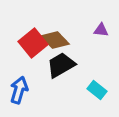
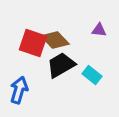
purple triangle: moved 2 px left
red square: rotated 32 degrees counterclockwise
cyan rectangle: moved 5 px left, 15 px up
